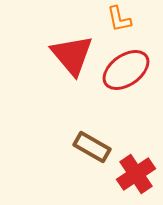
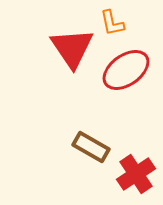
orange L-shape: moved 7 px left, 4 px down
red triangle: moved 7 px up; rotated 6 degrees clockwise
brown rectangle: moved 1 px left
